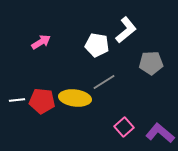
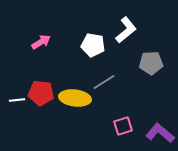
white pentagon: moved 4 px left
red pentagon: moved 1 px left, 8 px up
pink square: moved 1 px left, 1 px up; rotated 24 degrees clockwise
